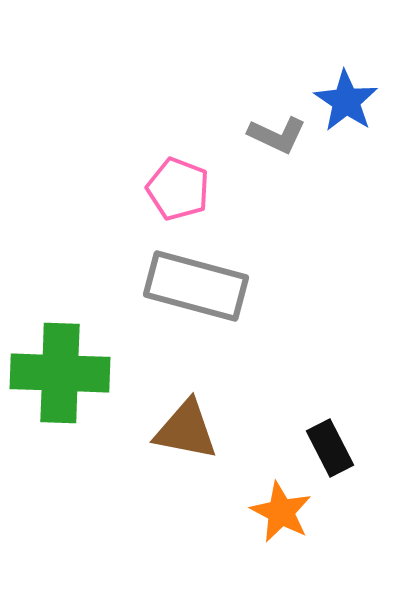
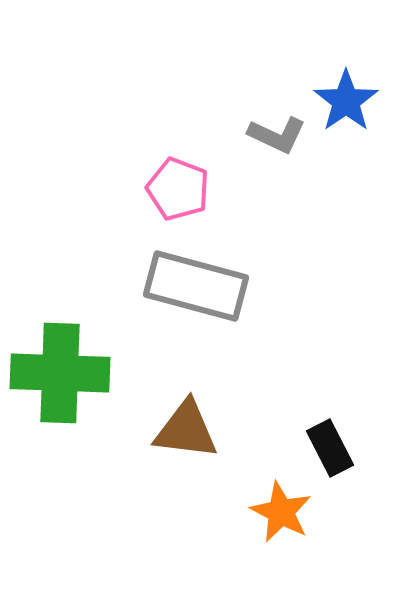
blue star: rotated 4 degrees clockwise
brown triangle: rotated 4 degrees counterclockwise
